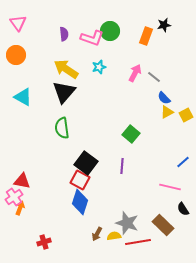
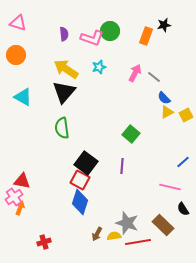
pink triangle: rotated 36 degrees counterclockwise
